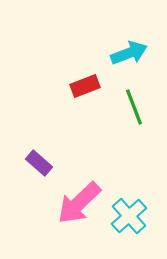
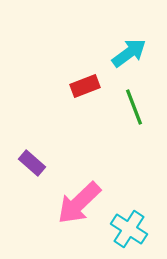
cyan arrow: rotated 15 degrees counterclockwise
purple rectangle: moved 7 px left
cyan cross: moved 13 px down; rotated 15 degrees counterclockwise
